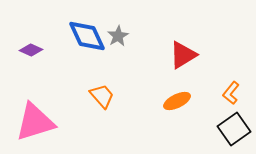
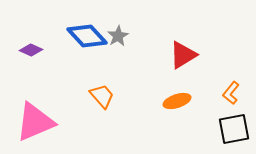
blue diamond: rotated 18 degrees counterclockwise
orange ellipse: rotated 8 degrees clockwise
pink triangle: rotated 6 degrees counterclockwise
black square: rotated 24 degrees clockwise
